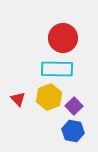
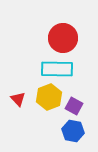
purple square: rotated 18 degrees counterclockwise
